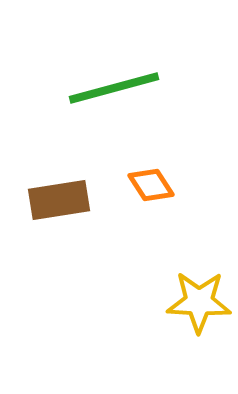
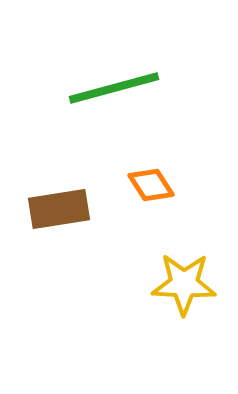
brown rectangle: moved 9 px down
yellow star: moved 15 px left, 18 px up
